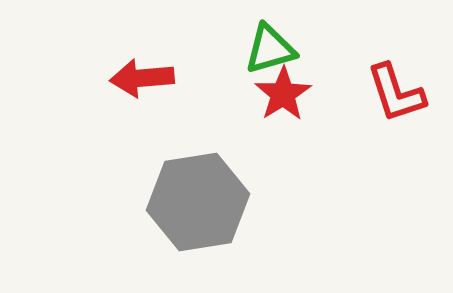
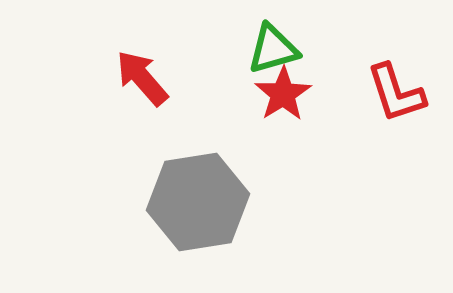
green triangle: moved 3 px right
red arrow: rotated 54 degrees clockwise
